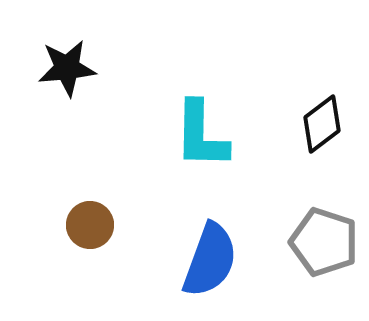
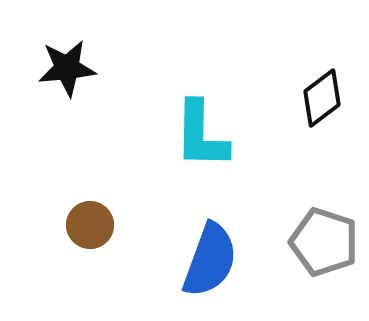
black diamond: moved 26 px up
